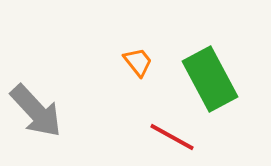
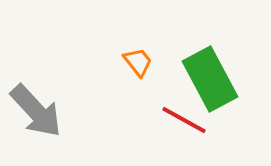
red line: moved 12 px right, 17 px up
